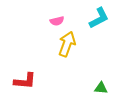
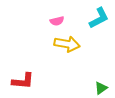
yellow arrow: rotated 80 degrees clockwise
red L-shape: moved 2 px left
green triangle: rotated 40 degrees counterclockwise
